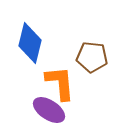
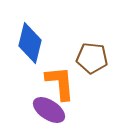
brown pentagon: moved 1 px down
